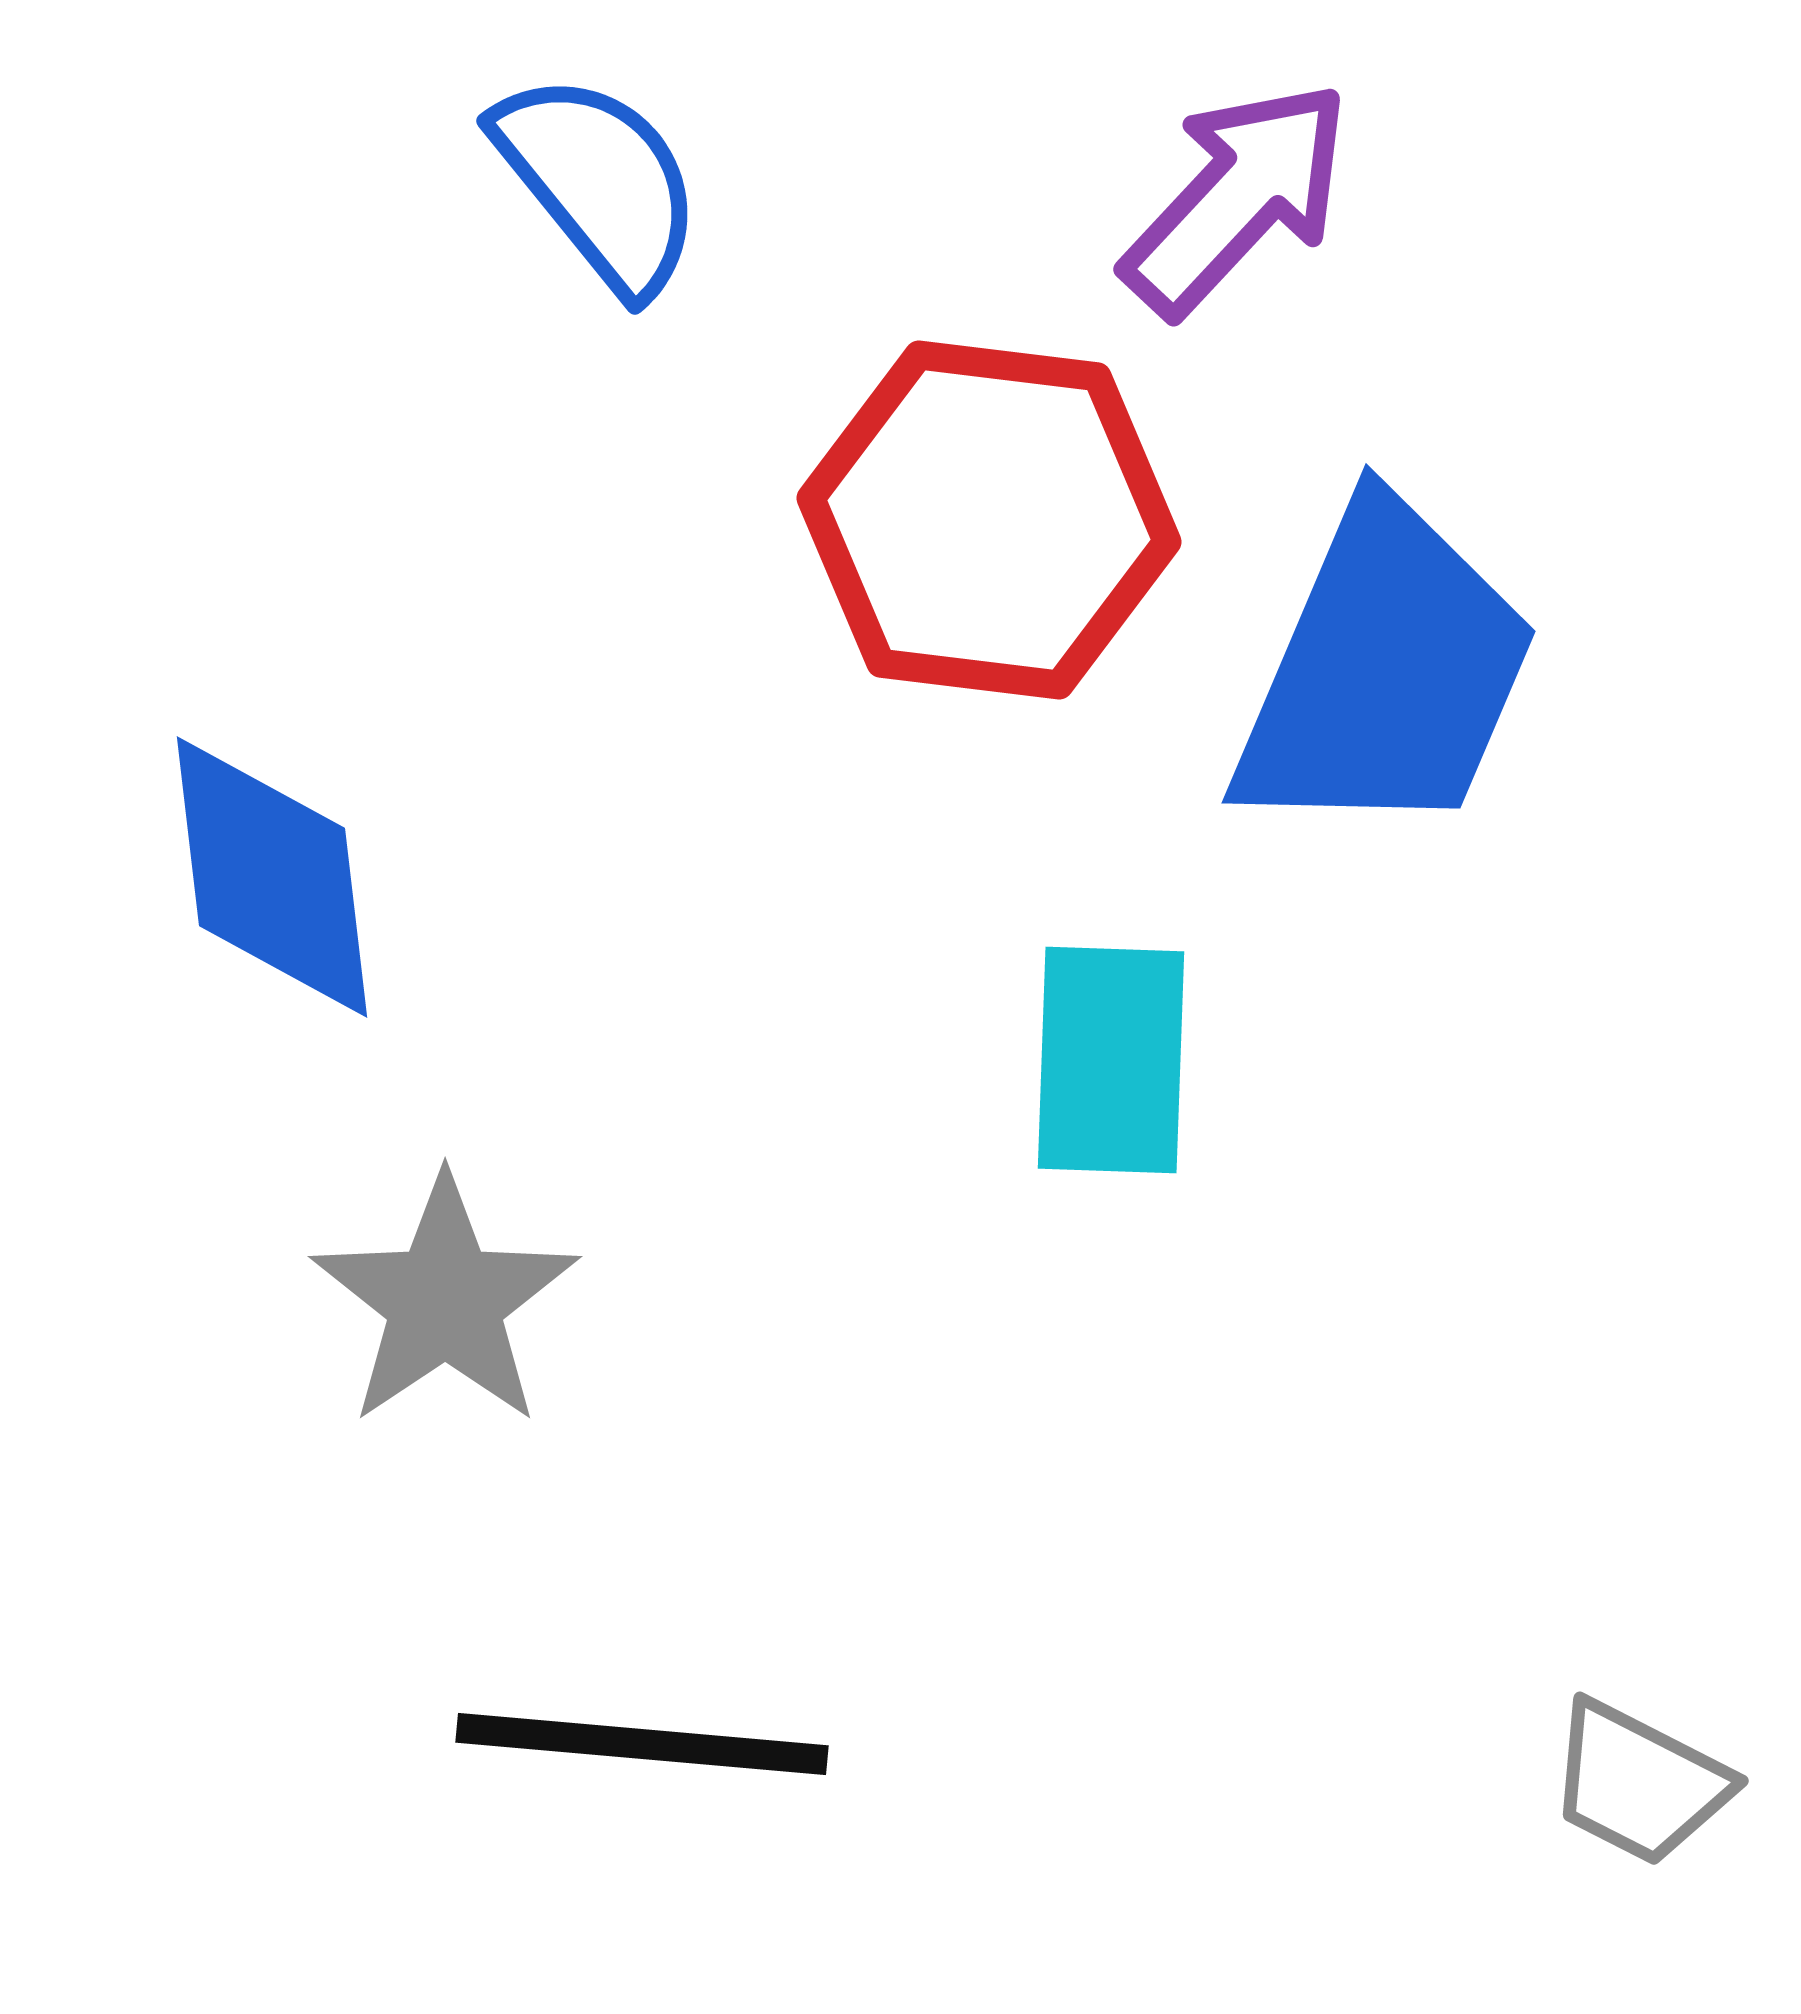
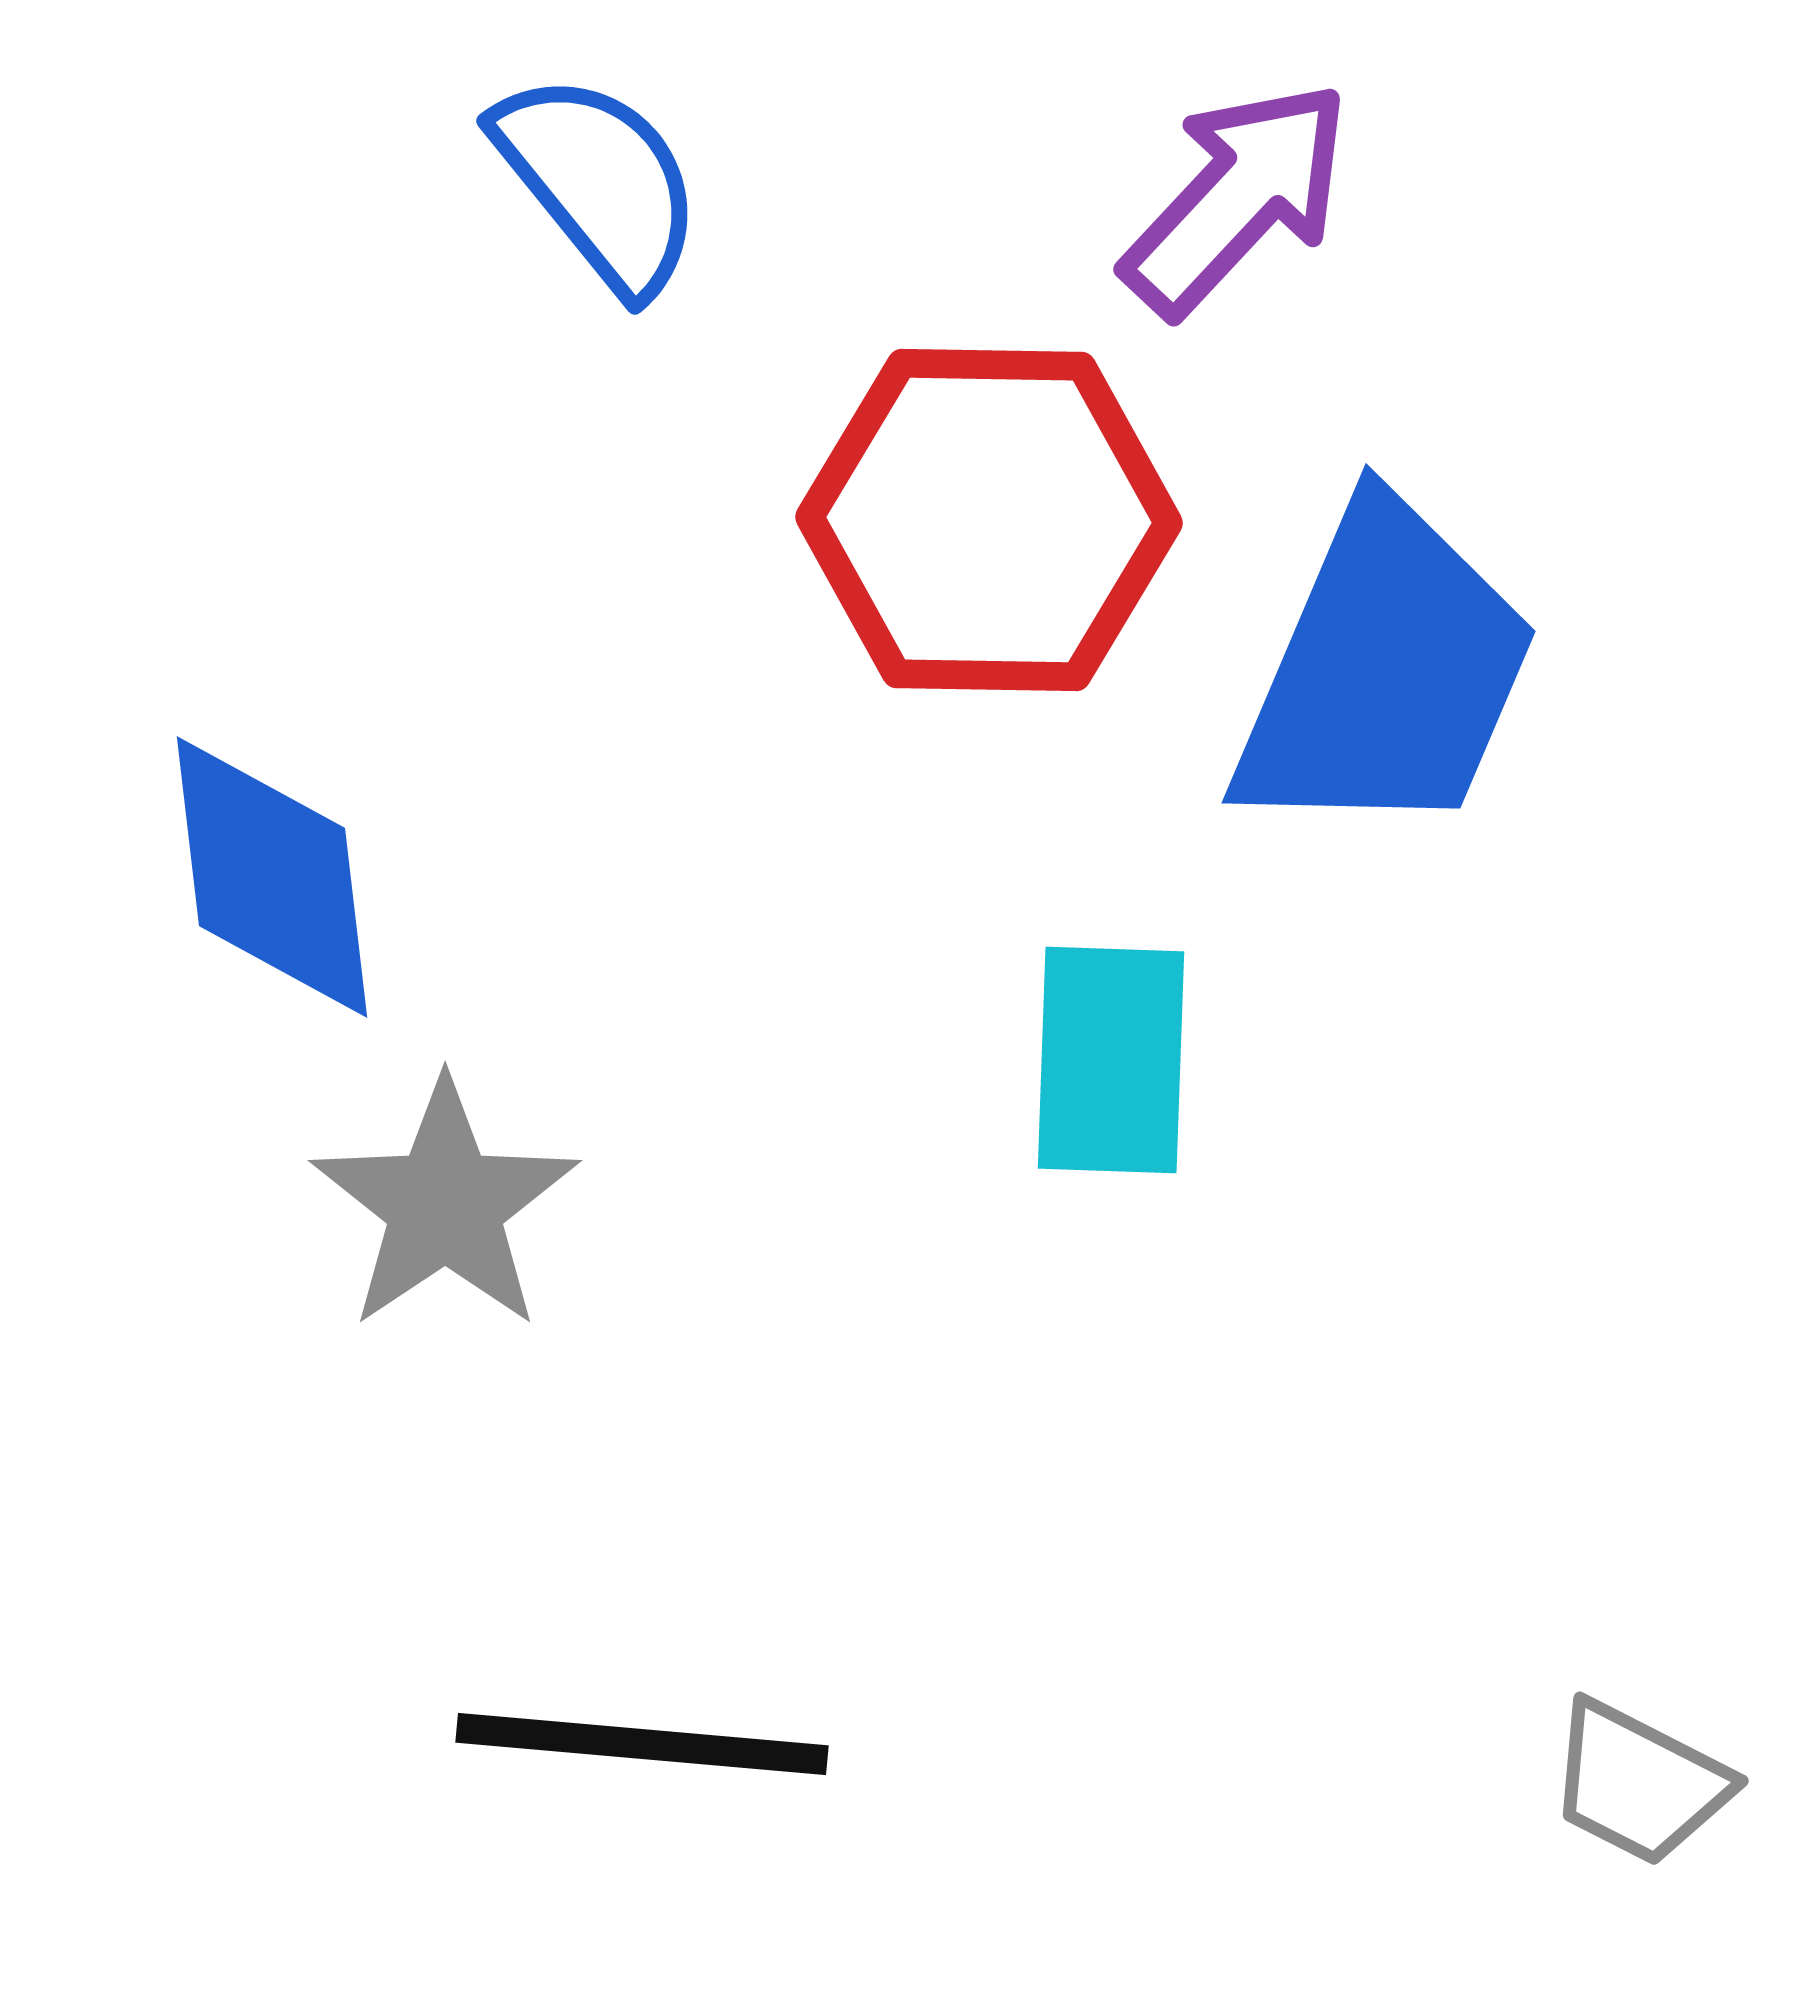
red hexagon: rotated 6 degrees counterclockwise
gray star: moved 96 px up
